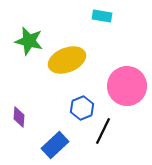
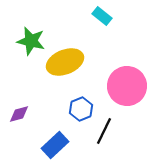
cyan rectangle: rotated 30 degrees clockwise
green star: moved 2 px right
yellow ellipse: moved 2 px left, 2 px down
blue hexagon: moved 1 px left, 1 px down
purple diamond: moved 3 px up; rotated 70 degrees clockwise
black line: moved 1 px right
